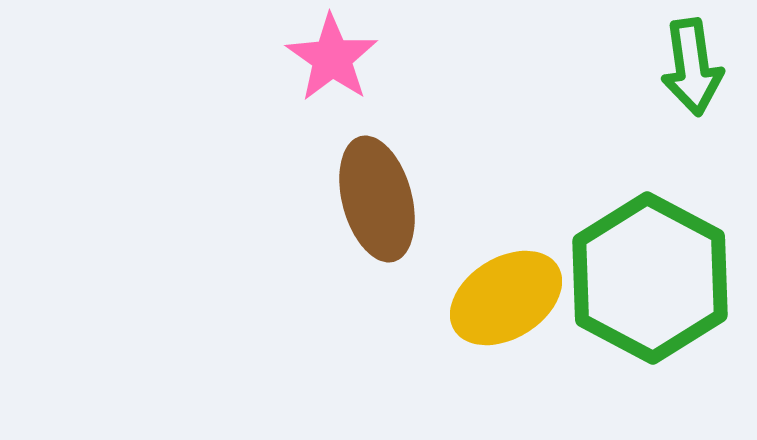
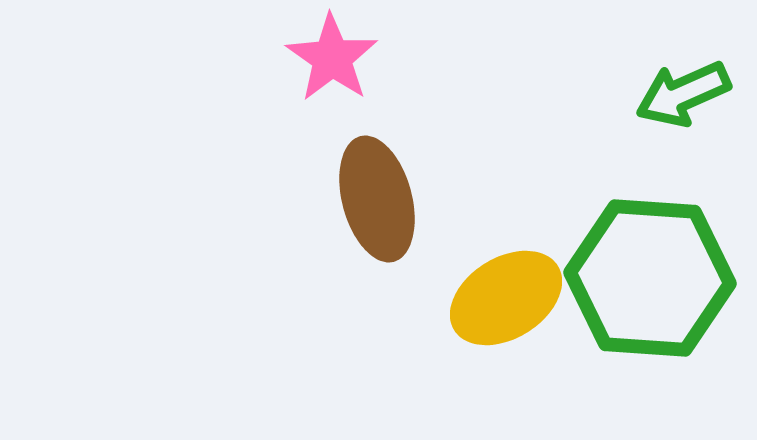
green arrow: moved 9 px left, 27 px down; rotated 74 degrees clockwise
green hexagon: rotated 24 degrees counterclockwise
